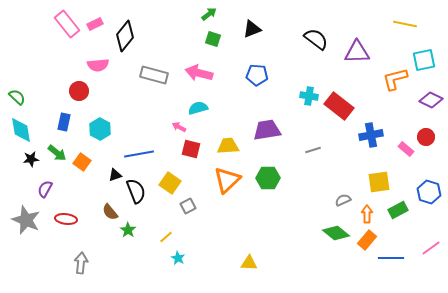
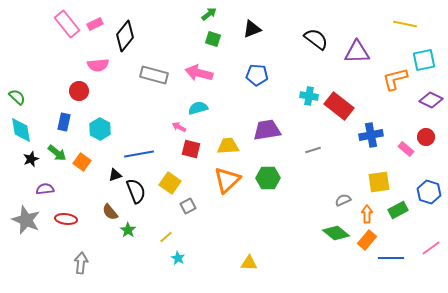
black star at (31, 159): rotated 14 degrees counterclockwise
purple semicircle at (45, 189): rotated 54 degrees clockwise
